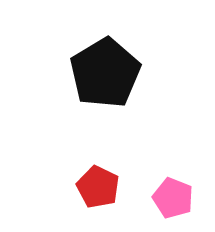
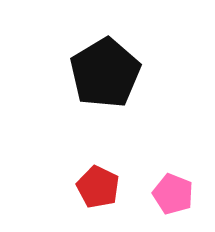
pink pentagon: moved 4 px up
